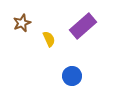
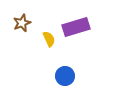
purple rectangle: moved 7 px left, 1 px down; rotated 24 degrees clockwise
blue circle: moved 7 px left
